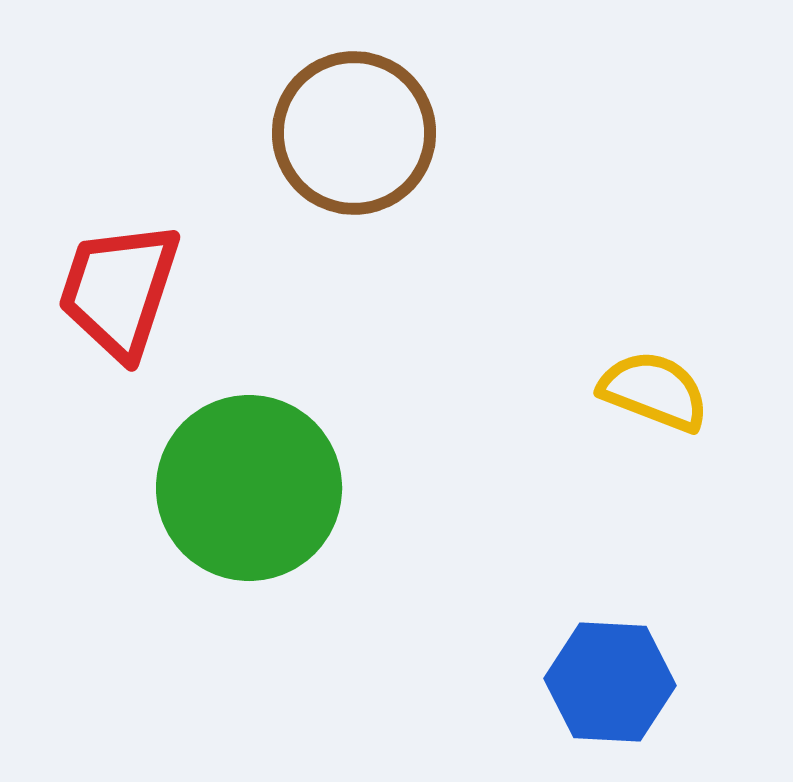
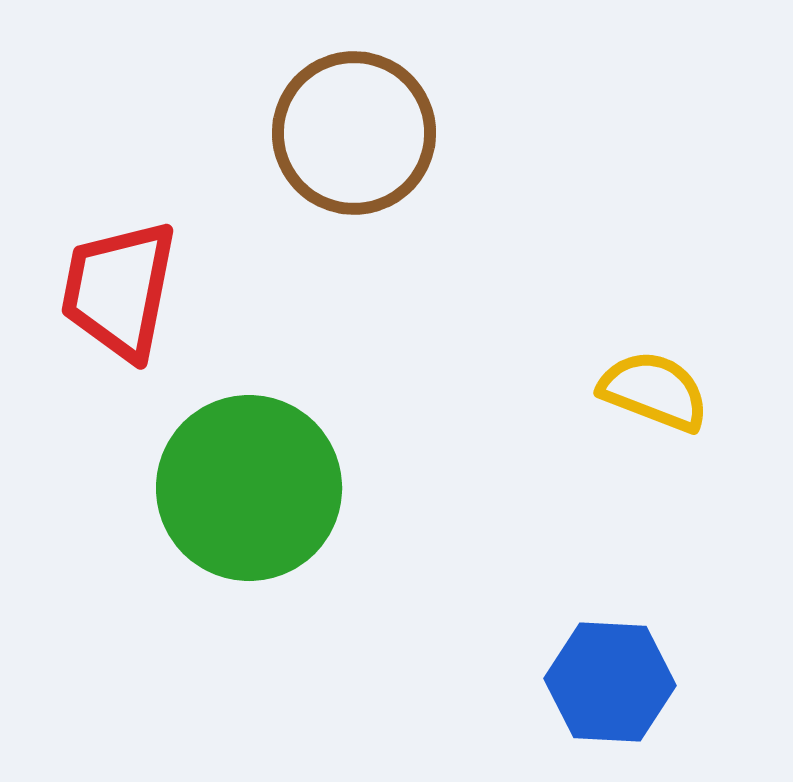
red trapezoid: rotated 7 degrees counterclockwise
